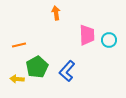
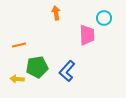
cyan circle: moved 5 px left, 22 px up
green pentagon: rotated 20 degrees clockwise
